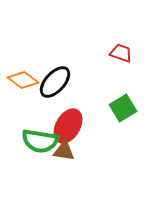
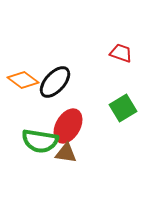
brown triangle: moved 2 px right, 2 px down
